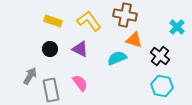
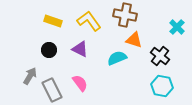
black circle: moved 1 px left, 1 px down
gray rectangle: moved 1 px right; rotated 15 degrees counterclockwise
